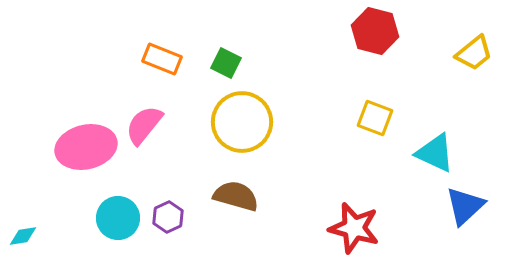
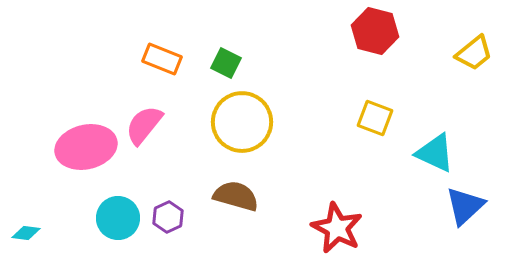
red star: moved 17 px left; rotated 12 degrees clockwise
cyan diamond: moved 3 px right, 3 px up; rotated 16 degrees clockwise
